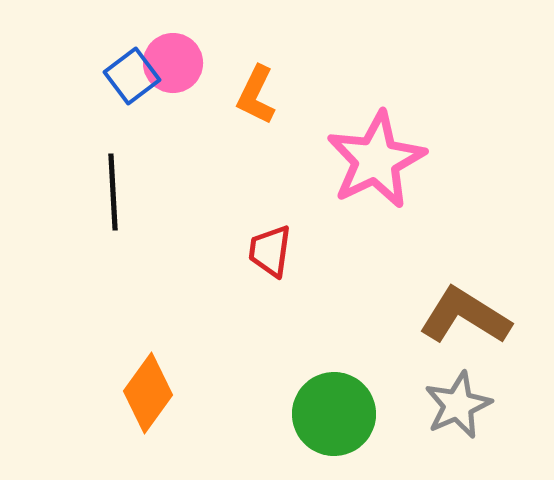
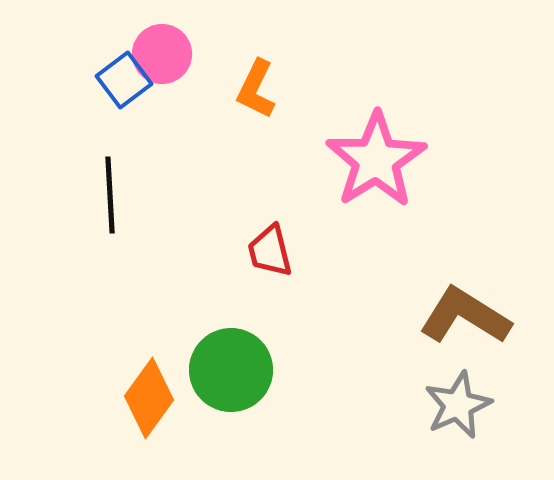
pink circle: moved 11 px left, 9 px up
blue square: moved 8 px left, 4 px down
orange L-shape: moved 6 px up
pink star: rotated 6 degrees counterclockwise
black line: moved 3 px left, 3 px down
red trapezoid: rotated 22 degrees counterclockwise
orange diamond: moved 1 px right, 5 px down
green circle: moved 103 px left, 44 px up
